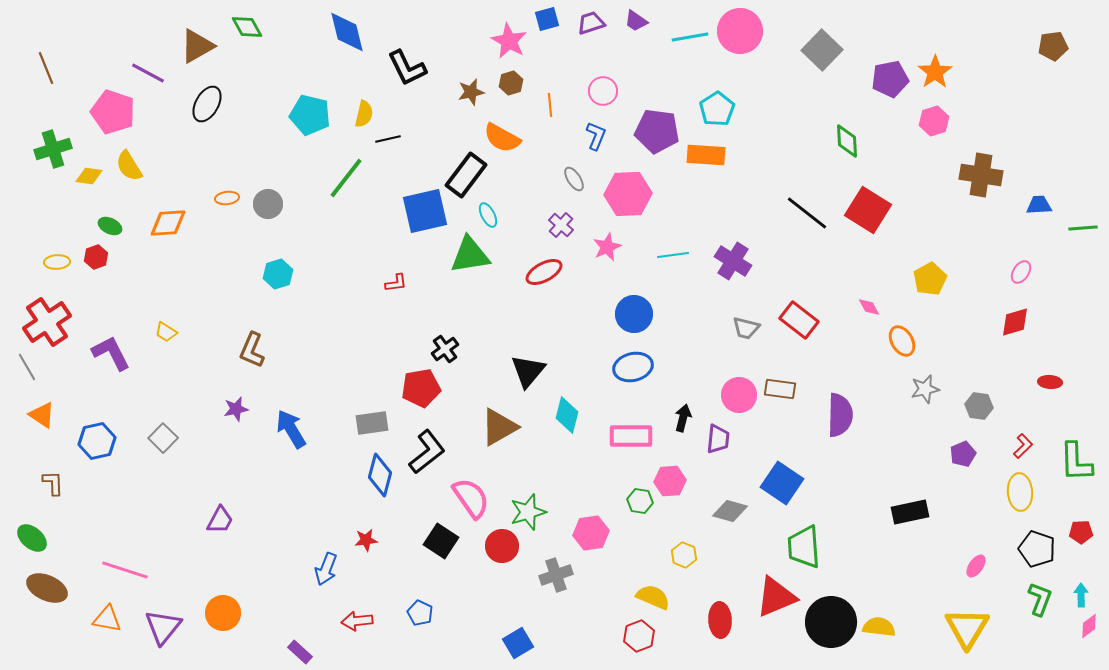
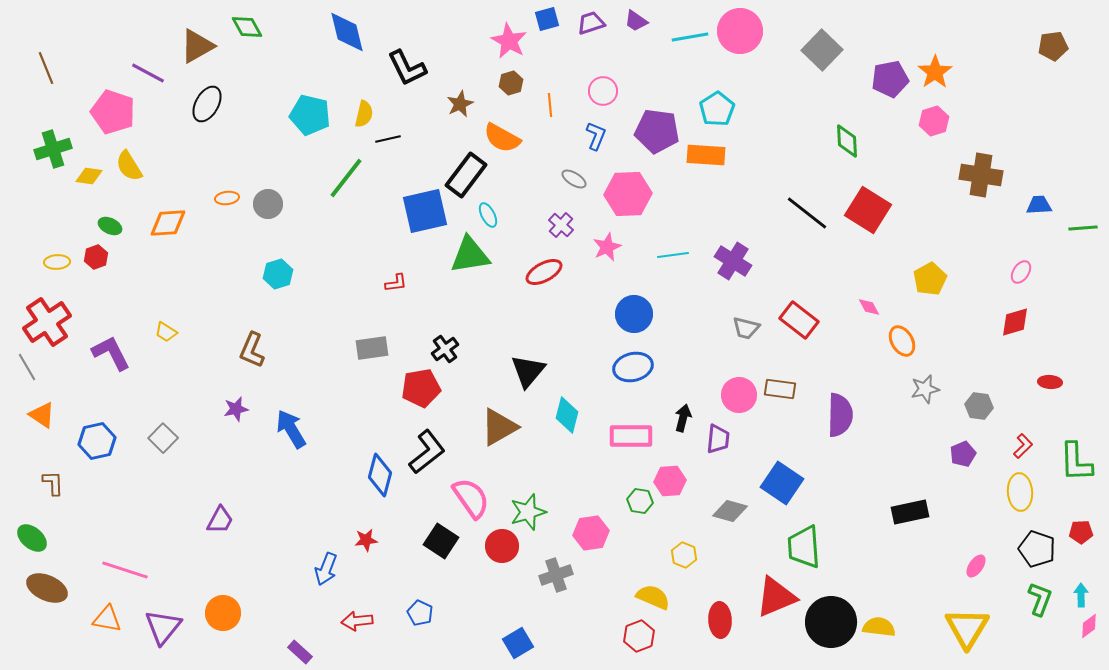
brown star at (471, 92): moved 11 px left, 12 px down; rotated 12 degrees counterclockwise
gray ellipse at (574, 179): rotated 25 degrees counterclockwise
gray rectangle at (372, 423): moved 75 px up
